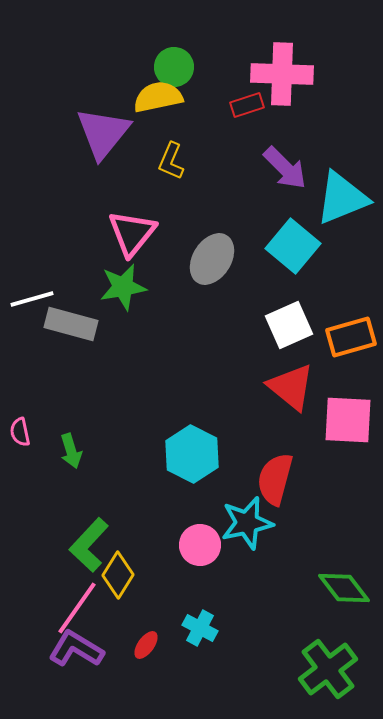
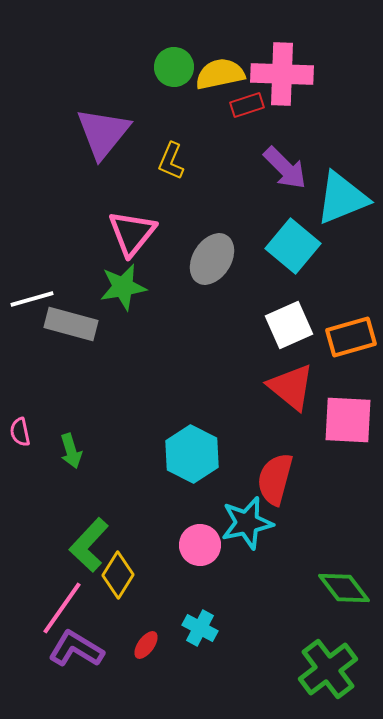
yellow semicircle: moved 62 px right, 23 px up
pink line: moved 15 px left
